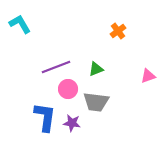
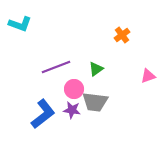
cyan L-shape: rotated 140 degrees clockwise
orange cross: moved 4 px right, 4 px down
green triangle: rotated 14 degrees counterclockwise
pink circle: moved 6 px right
gray trapezoid: moved 1 px left
blue L-shape: moved 2 px left, 3 px up; rotated 44 degrees clockwise
purple star: moved 13 px up
